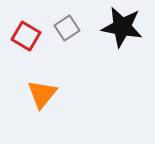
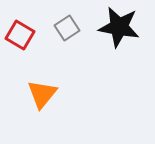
black star: moved 3 px left
red square: moved 6 px left, 1 px up
